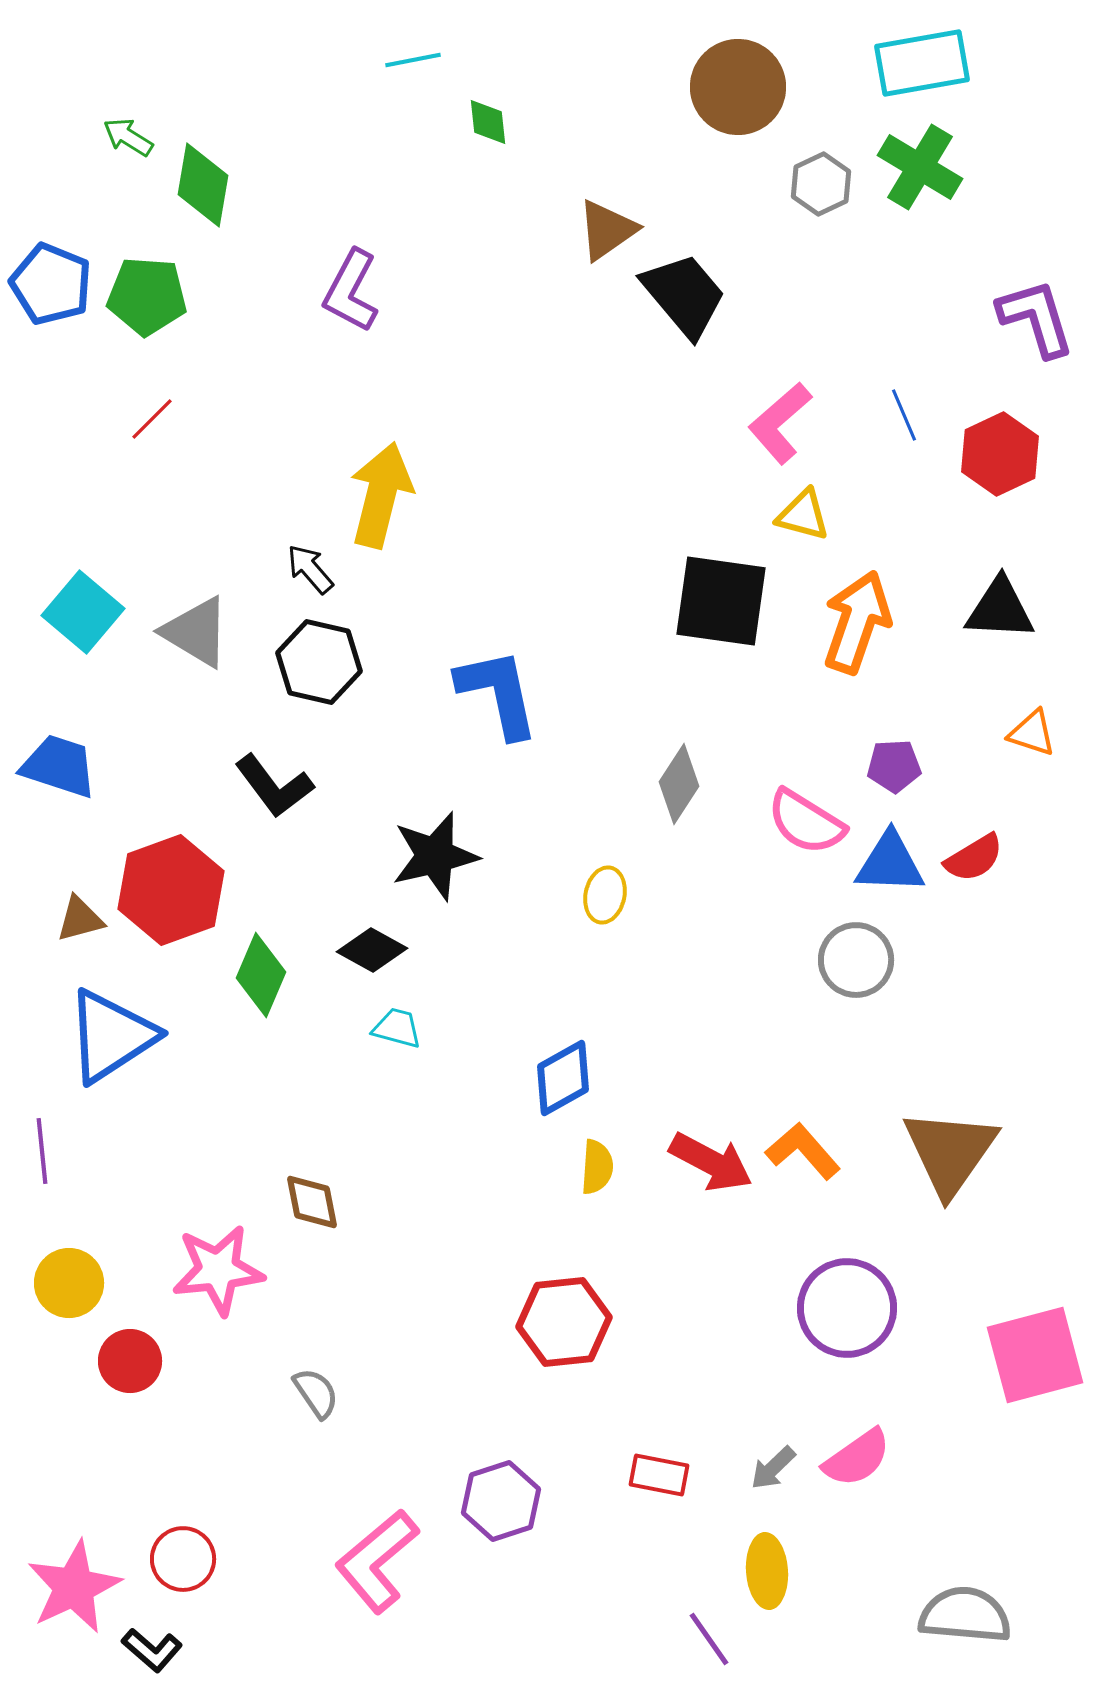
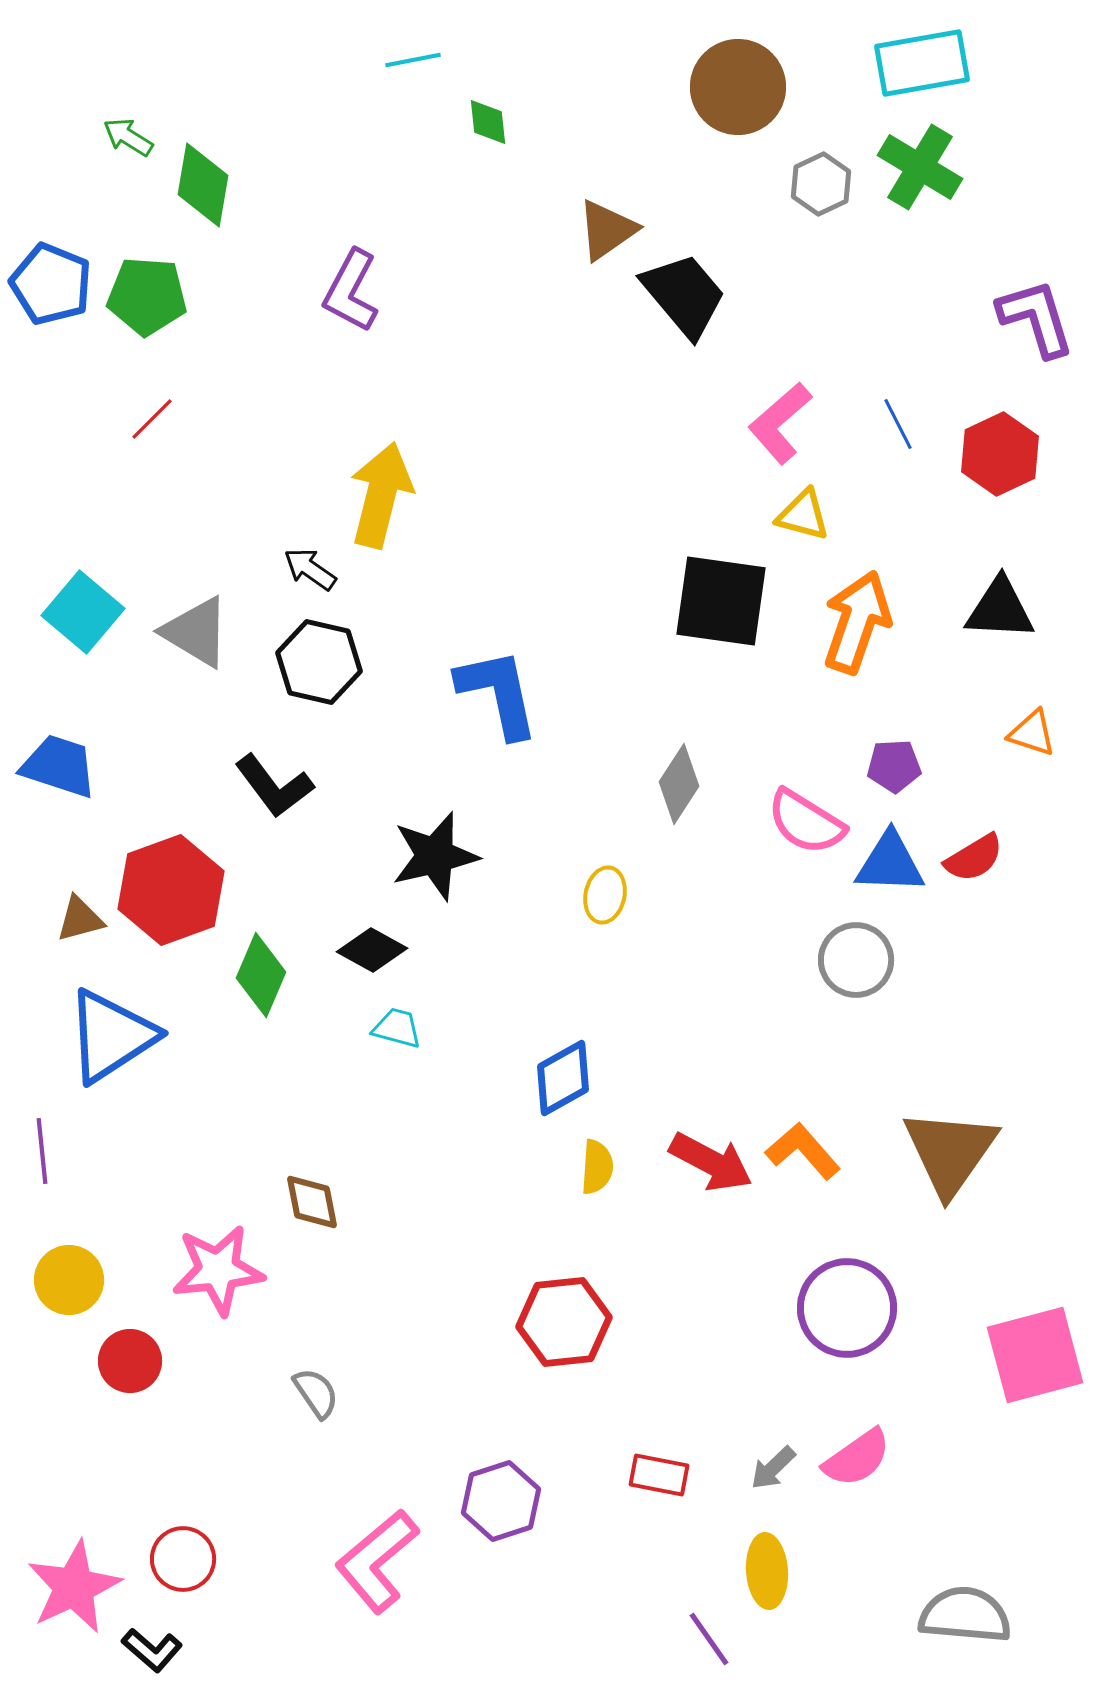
blue line at (904, 415): moved 6 px left, 9 px down; rotated 4 degrees counterclockwise
black arrow at (310, 569): rotated 14 degrees counterclockwise
yellow circle at (69, 1283): moved 3 px up
